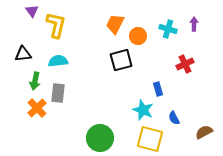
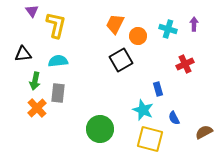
black square: rotated 15 degrees counterclockwise
green circle: moved 9 px up
